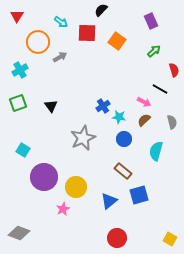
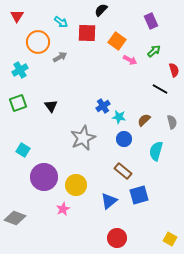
pink arrow: moved 14 px left, 42 px up
yellow circle: moved 2 px up
gray diamond: moved 4 px left, 15 px up
